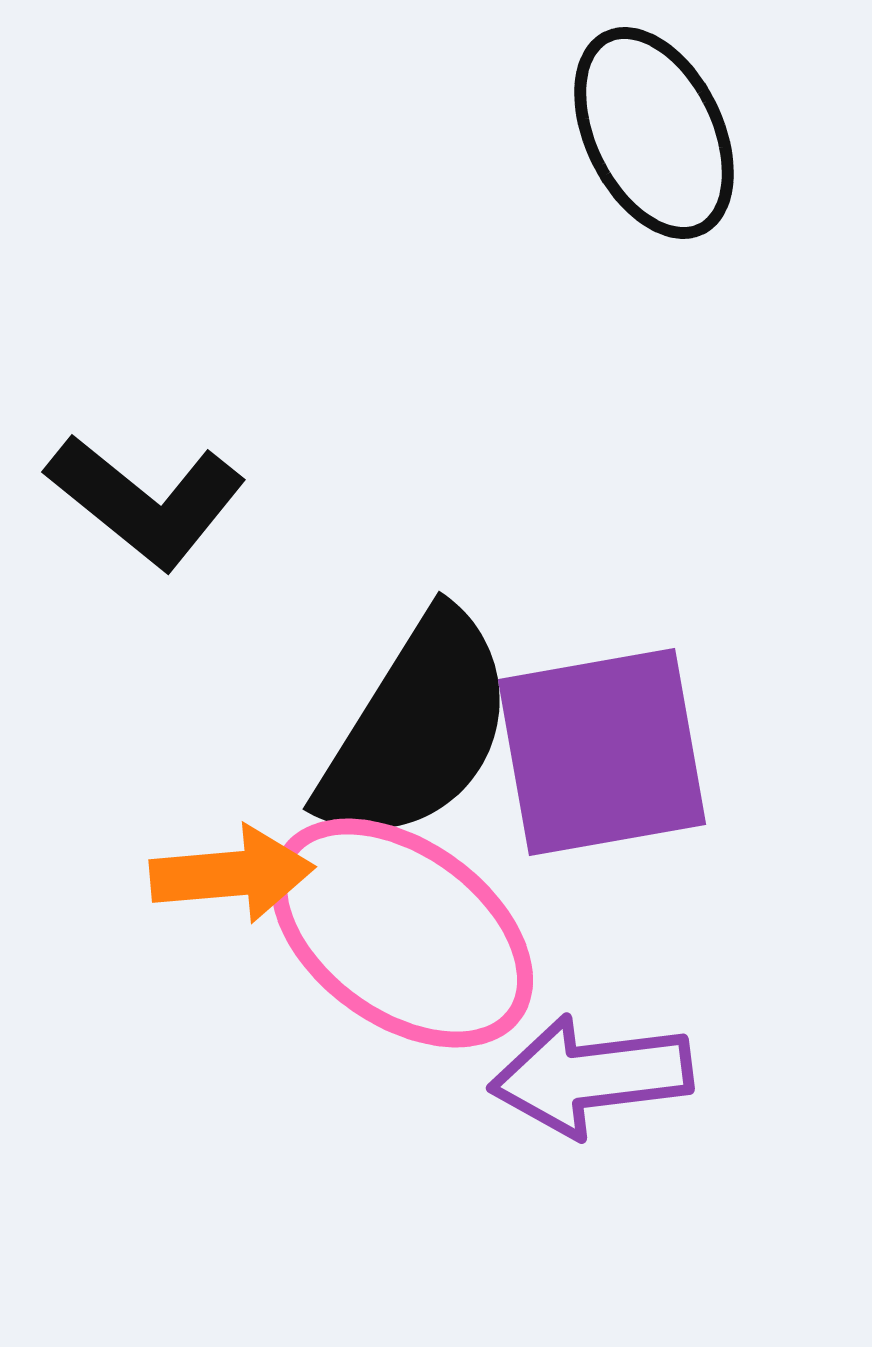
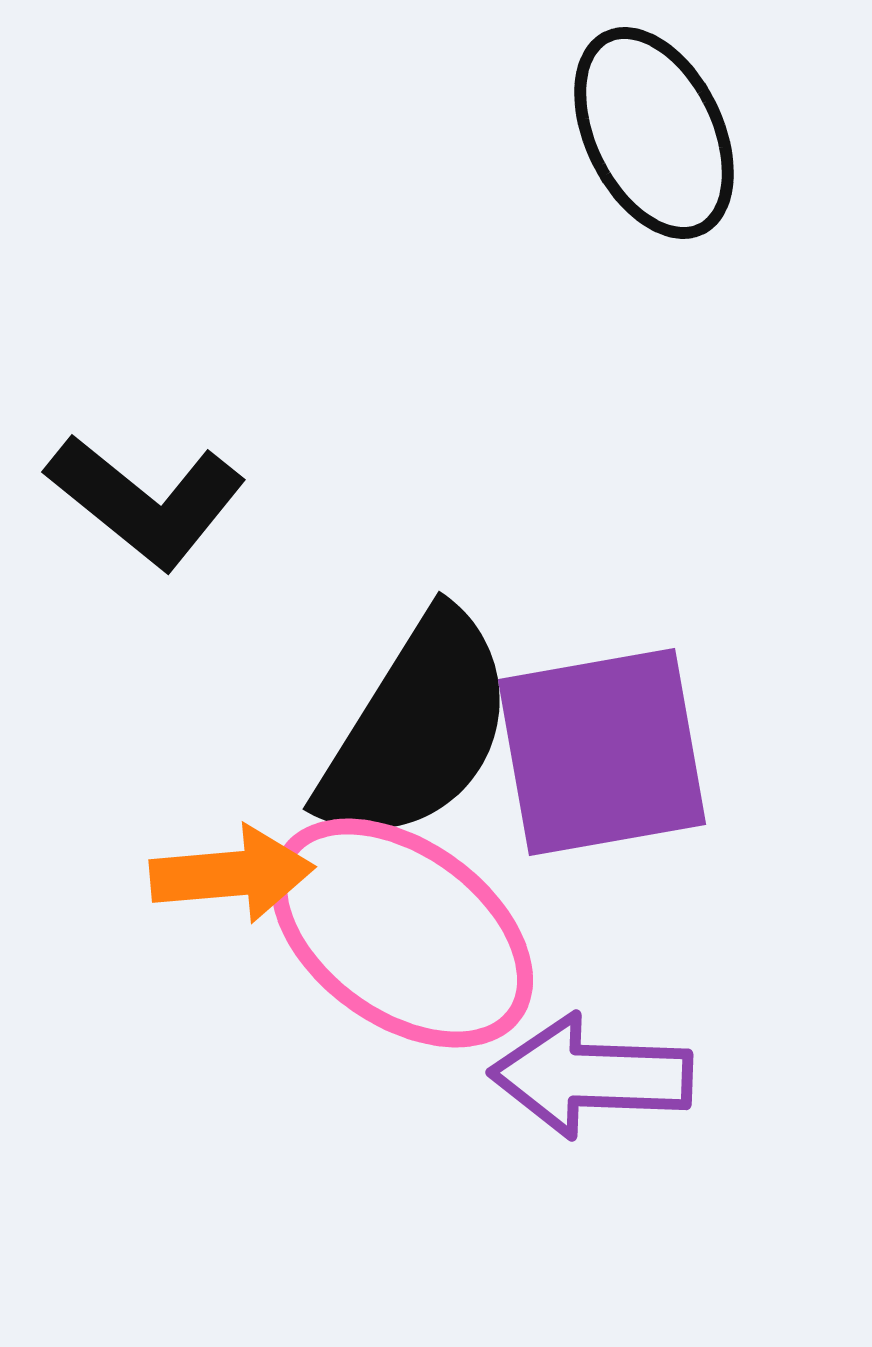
purple arrow: rotated 9 degrees clockwise
